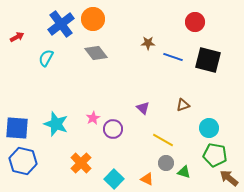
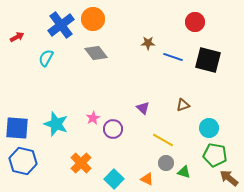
blue cross: moved 1 px down
